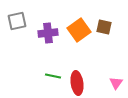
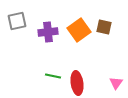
purple cross: moved 1 px up
